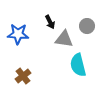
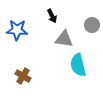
black arrow: moved 2 px right, 6 px up
gray circle: moved 5 px right, 1 px up
blue star: moved 1 px left, 4 px up
brown cross: rotated 21 degrees counterclockwise
